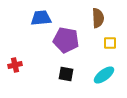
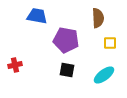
blue trapezoid: moved 4 px left, 2 px up; rotated 15 degrees clockwise
black square: moved 1 px right, 4 px up
